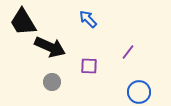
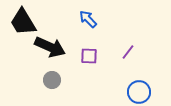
purple square: moved 10 px up
gray circle: moved 2 px up
